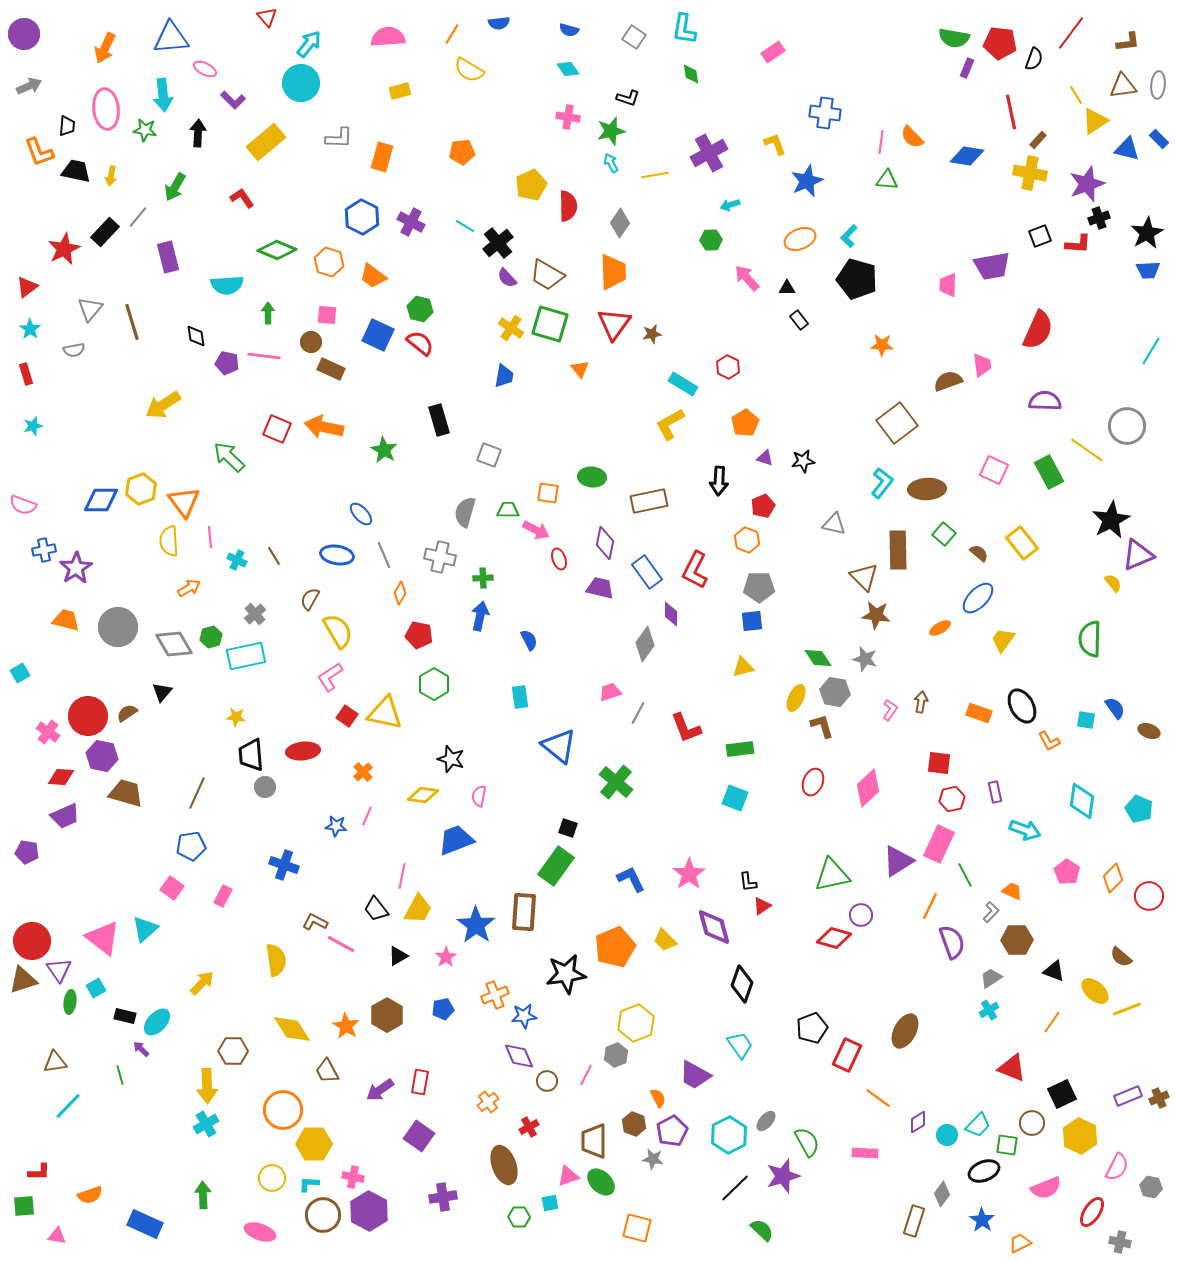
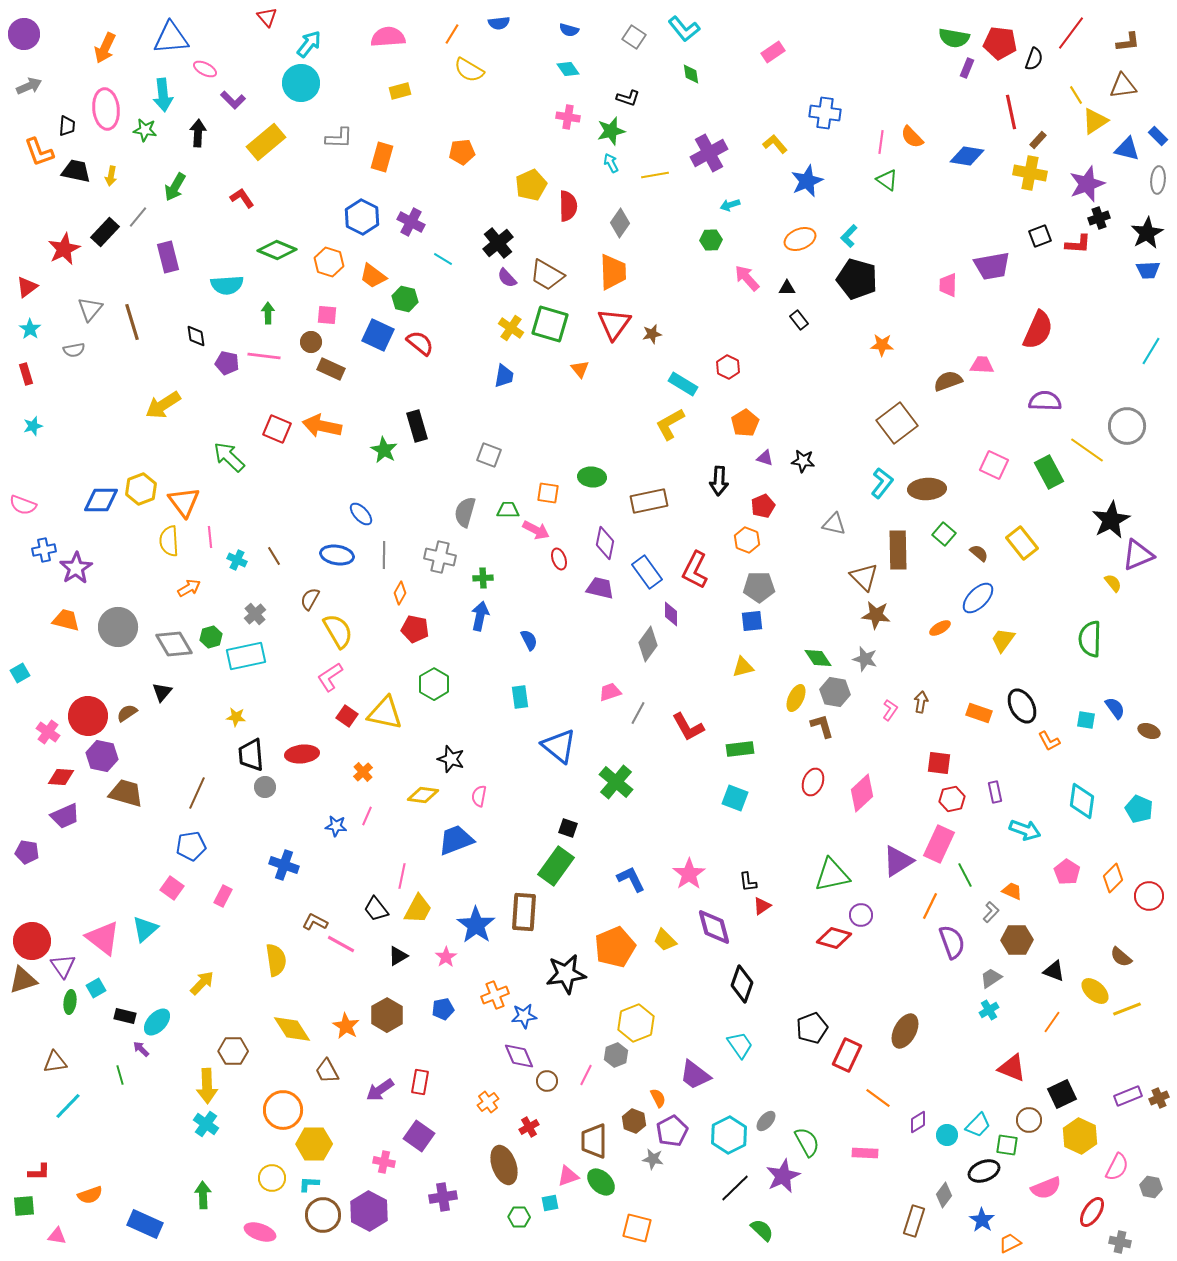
cyan L-shape at (684, 29): rotated 48 degrees counterclockwise
gray ellipse at (1158, 85): moved 95 px down
blue rectangle at (1159, 139): moved 1 px left, 3 px up
yellow L-shape at (775, 144): rotated 20 degrees counterclockwise
green triangle at (887, 180): rotated 30 degrees clockwise
cyan line at (465, 226): moved 22 px left, 33 px down
green hexagon at (420, 309): moved 15 px left, 10 px up
pink trapezoid at (982, 365): rotated 80 degrees counterclockwise
black rectangle at (439, 420): moved 22 px left, 6 px down
orange arrow at (324, 427): moved 2 px left, 1 px up
black star at (803, 461): rotated 15 degrees clockwise
pink square at (994, 470): moved 5 px up
gray line at (384, 555): rotated 24 degrees clockwise
red pentagon at (419, 635): moved 4 px left, 6 px up
gray diamond at (645, 644): moved 3 px right
red L-shape at (686, 728): moved 2 px right, 1 px up; rotated 8 degrees counterclockwise
red ellipse at (303, 751): moved 1 px left, 3 px down
pink diamond at (868, 788): moved 6 px left, 5 px down
purple triangle at (59, 970): moved 4 px right, 4 px up
purple trapezoid at (695, 1075): rotated 8 degrees clockwise
brown circle at (1032, 1123): moved 3 px left, 3 px up
cyan cross at (206, 1124): rotated 25 degrees counterclockwise
brown hexagon at (634, 1124): moved 3 px up
purple star at (783, 1176): rotated 8 degrees counterclockwise
pink cross at (353, 1177): moved 31 px right, 15 px up
gray diamond at (942, 1194): moved 2 px right, 1 px down
orange trapezoid at (1020, 1243): moved 10 px left
